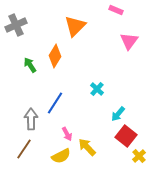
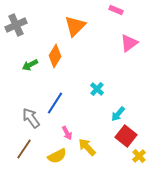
pink triangle: moved 2 px down; rotated 18 degrees clockwise
green arrow: rotated 84 degrees counterclockwise
gray arrow: moved 1 px up; rotated 35 degrees counterclockwise
pink arrow: moved 1 px up
yellow semicircle: moved 4 px left
